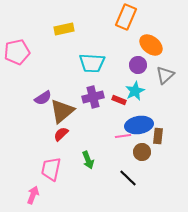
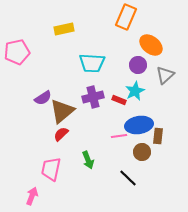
pink line: moved 4 px left
pink arrow: moved 1 px left, 1 px down
